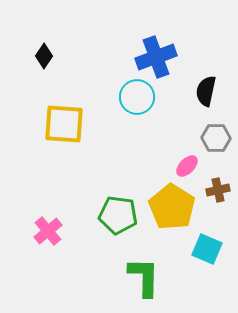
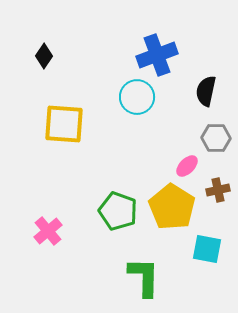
blue cross: moved 1 px right, 2 px up
green pentagon: moved 4 px up; rotated 12 degrees clockwise
cyan square: rotated 12 degrees counterclockwise
